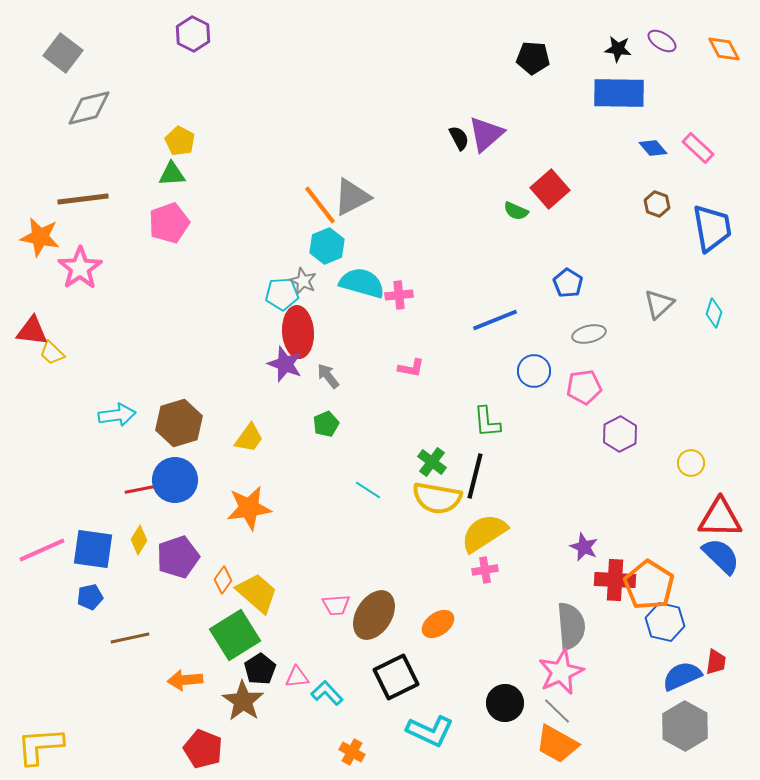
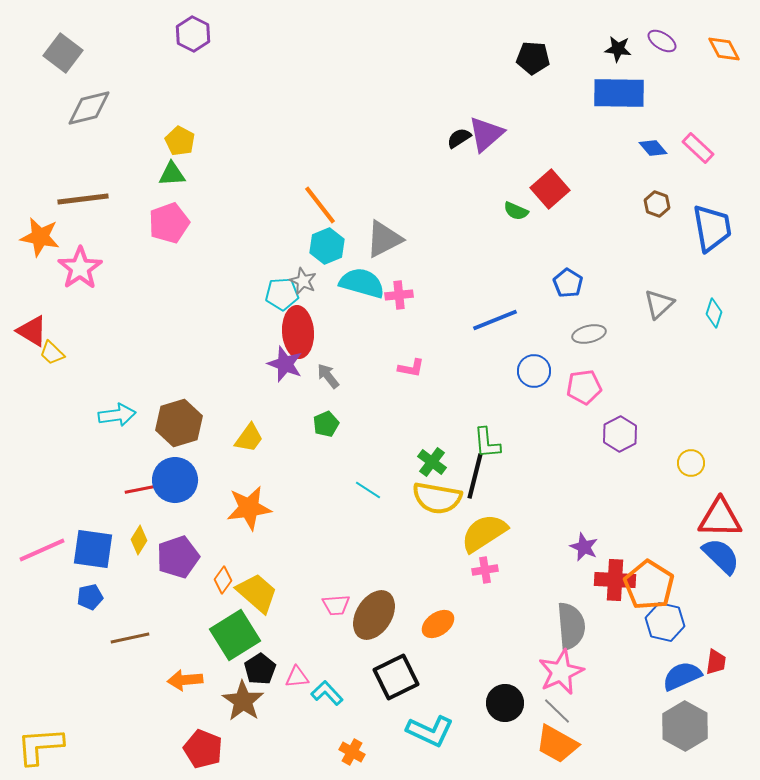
black semicircle at (459, 138): rotated 95 degrees counterclockwise
gray triangle at (352, 197): moved 32 px right, 42 px down
red triangle at (32, 331): rotated 24 degrees clockwise
green L-shape at (487, 422): moved 21 px down
